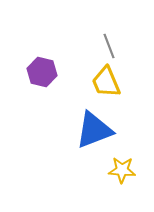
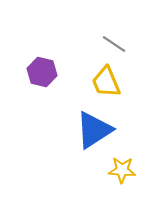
gray line: moved 5 px right, 2 px up; rotated 35 degrees counterclockwise
blue triangle: rotated 12 degrees counterclockwise
